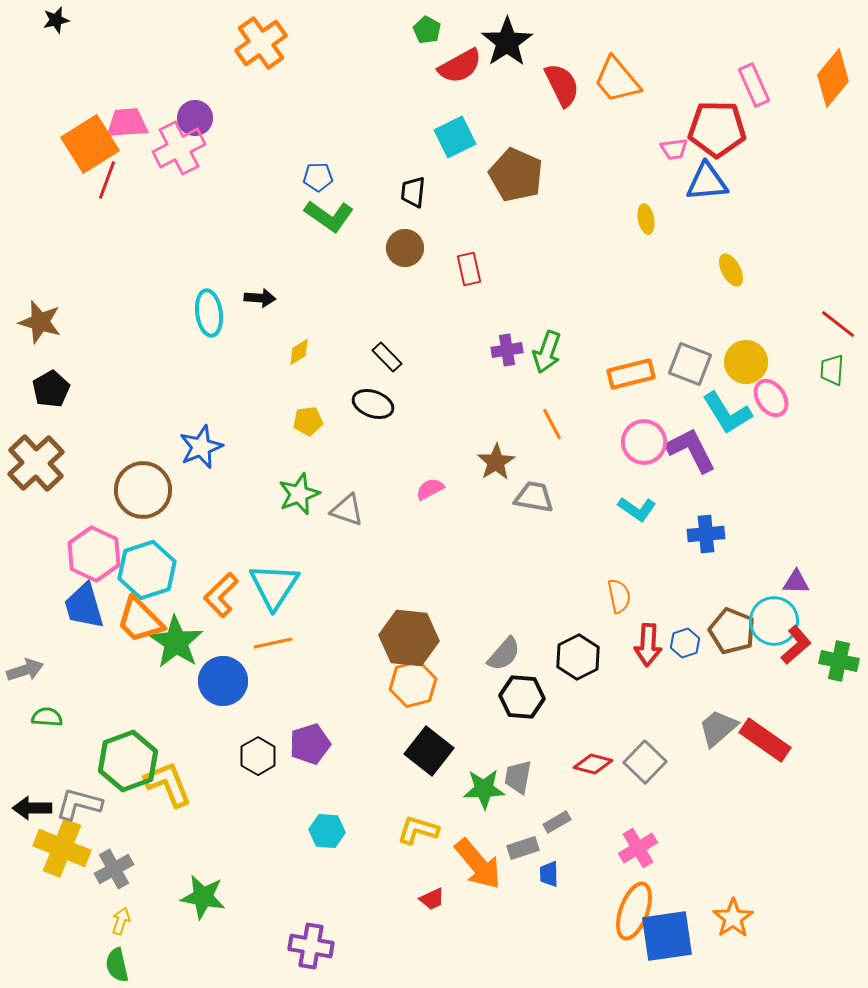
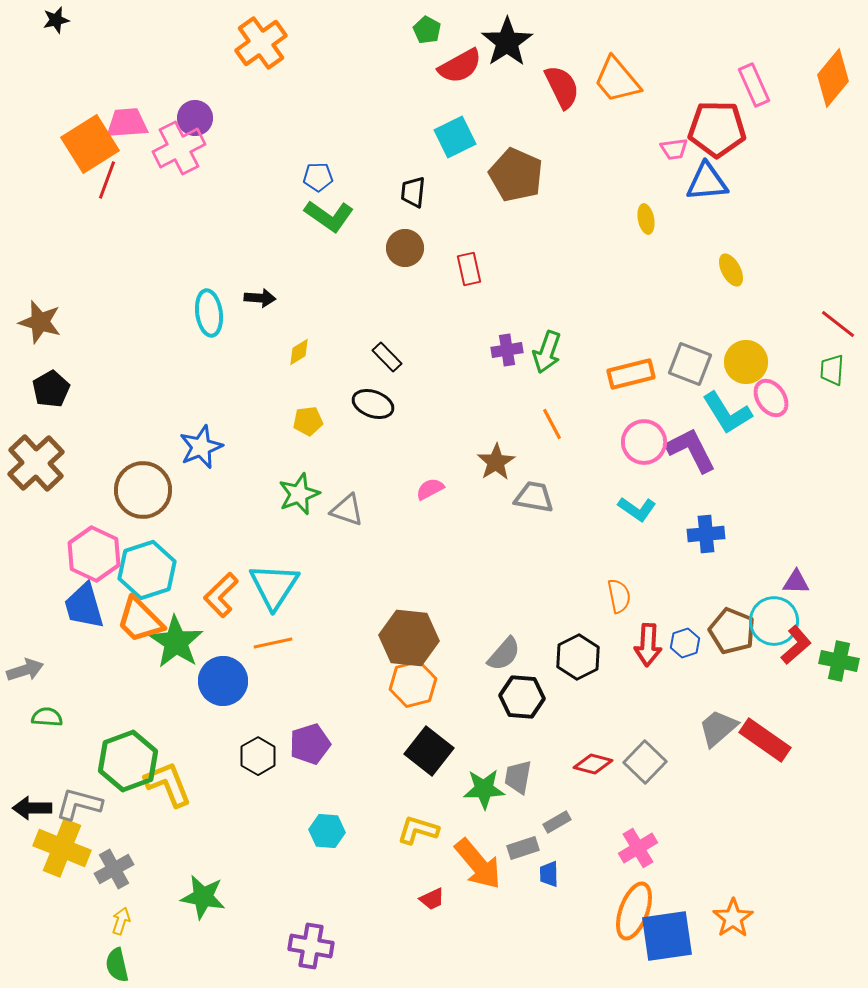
red semicircle at (562, 85): moved 2 px down
